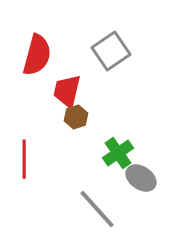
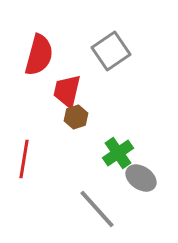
red semicircle: moved 2 px right
red line: rotated 9 degrees clockwise
